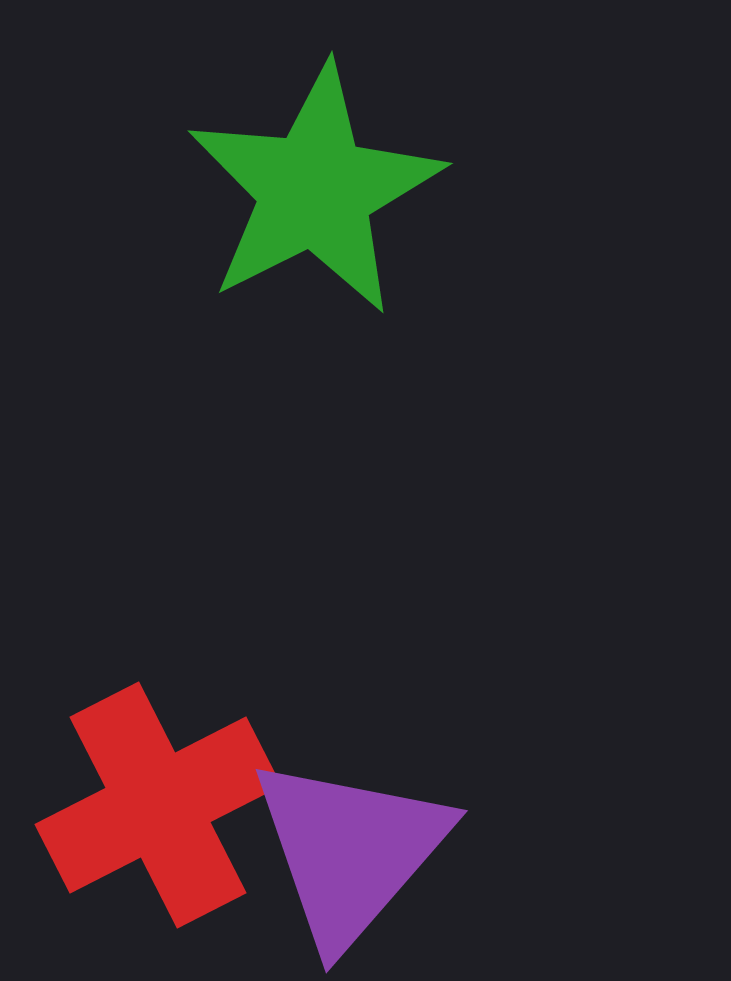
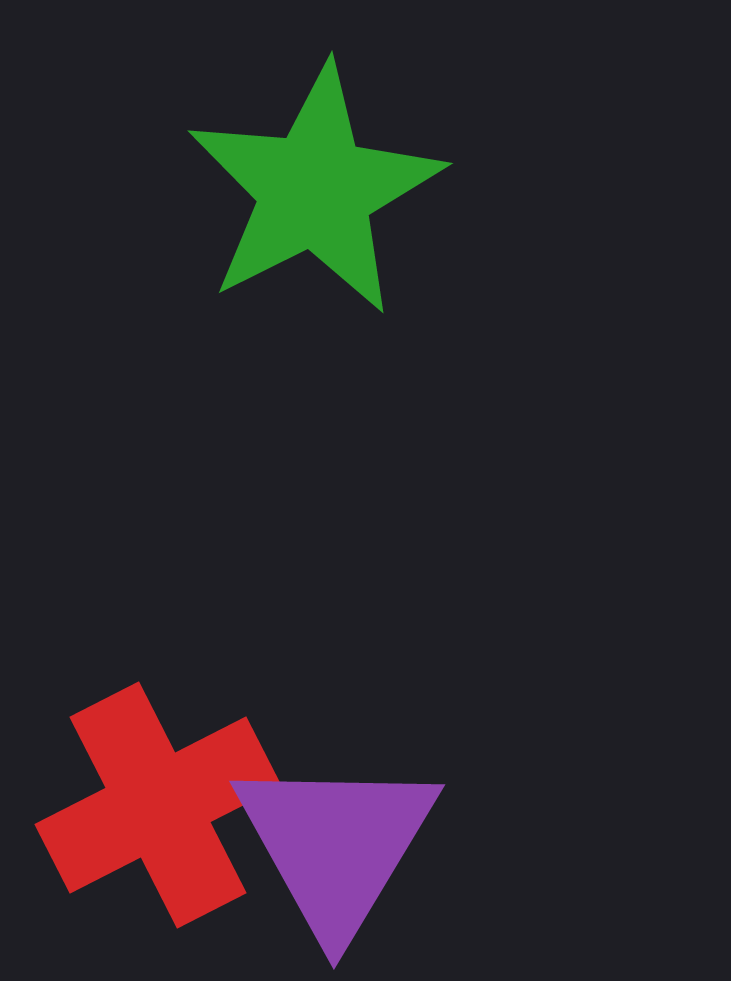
purple triangle: moved 14 px left, 6 px up; rotated 10 degrees counterclockwise
